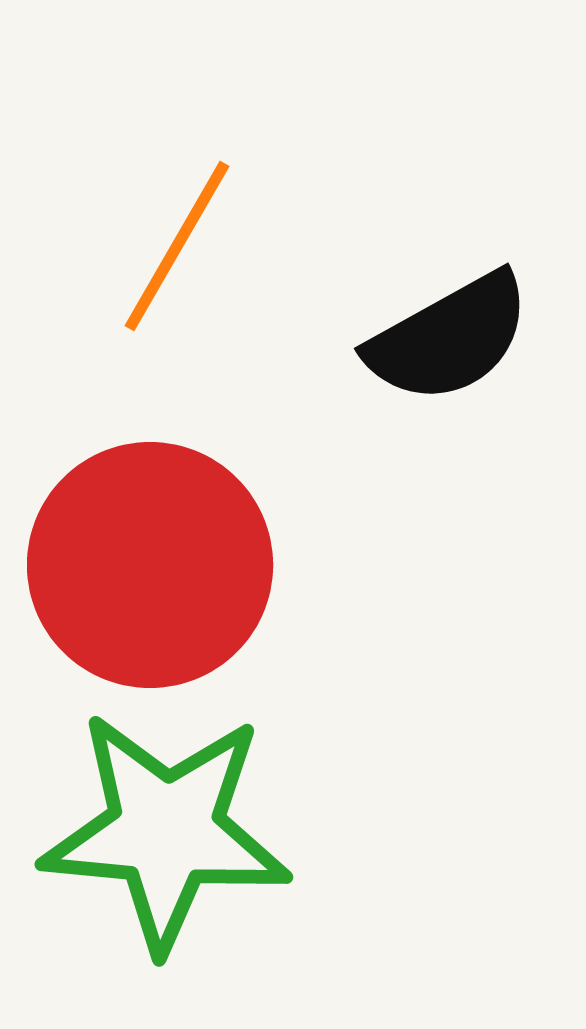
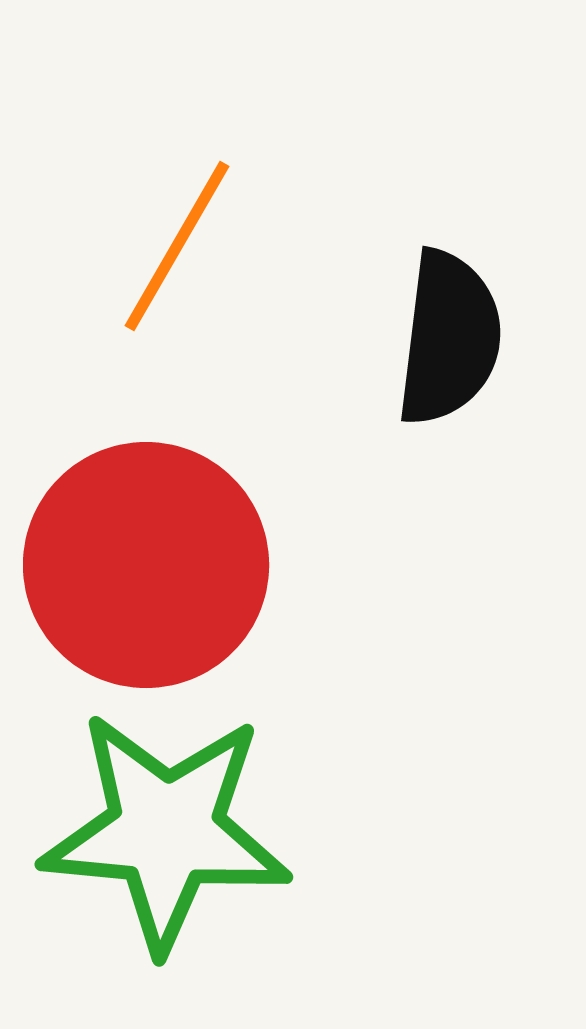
black semicircle: rotated 54 degrees counterclockwise
red circle: moved 4 px left
